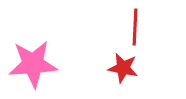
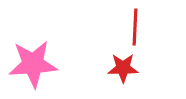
red star: rotated 12 degrees counterclockwise
